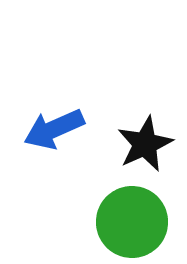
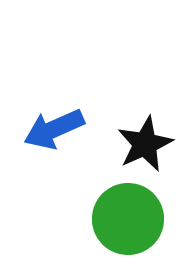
green circle: moved 4 px left, 3 px up
